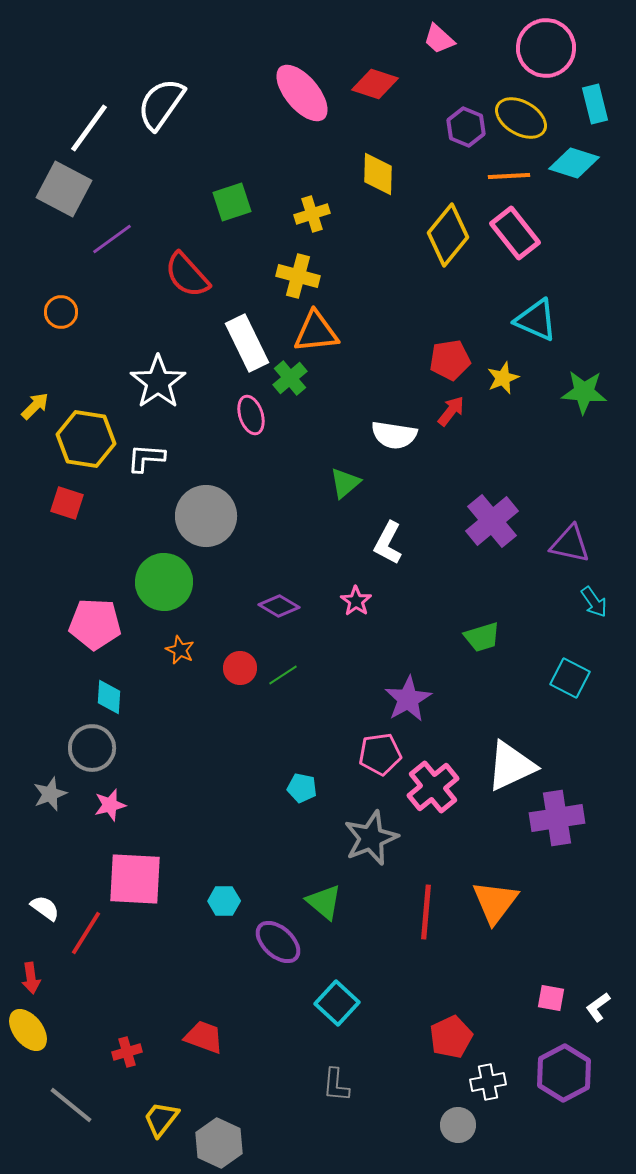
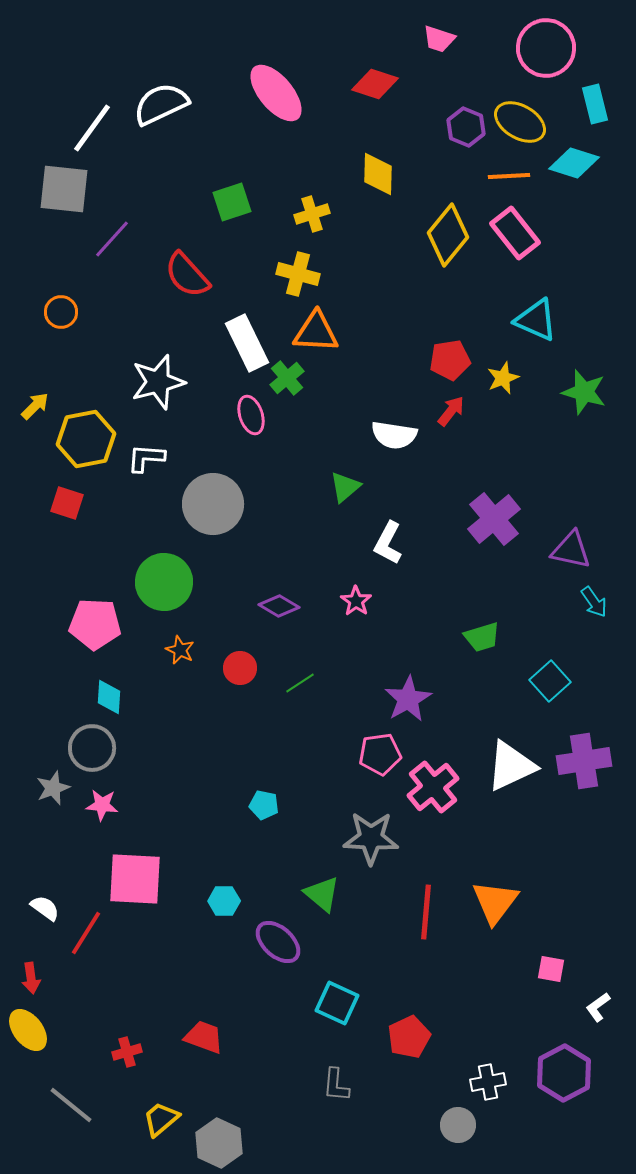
pink trapezoid at (439, 39): rotated 24 degrees counterclockwise
pink ellipse at (302, 93): moved 26 px left
white semicircle at (161, 104): rotated 30 degrees clockwise
yellow ellipse at (521, 118): moved 1 px left, 4 px down
white line at (89, 128): moved 3 px right
gray square at (64, 189): rotated 22 degrees counterclockwise
purple line at (112, 239): rotated 12 degrees counterclockwise
yellow cross at (298, 276): moved 2 px up
orange triangle at (316, 332): rotated 9 degrees clockwise
green cross at (290, 378): moved 3 px left
white star at (158, 382): rotated 20 degrees clockwise
green star at (584, 392): rotated 12 degrees clockwise
yellow hexagon at (86, 439): rotated 20 degrees counterclockwise
green triangle at (345, 483): moved 4 px down
gray circle at (206, 516): moved 7 px right, 12 px up
purple cross at (492, 521): moved 2 px right, 2 px up
purple triangle at (570, 544): moved 1 px right, 6 px down
green line at (283, 675): moved 17 px right, 8 px down
cyan square at (570, 678): moved 20 px left, 3 px down; rotated 21 degrees clockwise
cyan pentagon at (302, 788): moved 38 px left, 17 px down
gray star at (50, 794): moved 3 px right, 6 px up
pink star at (110, 805): moved 8 px left; rotated 20 degrees clockwise
purple cross at (557, 818): moved 27 px right, 57 px up
gray star at (371, 838): rotated 24 degrees clockwise
green triangle at (324, 902): moved 2 px left, 8 px up
pink square at (551, 998): moved 29 px up
cyan square at (337, 1003): rotated 18 degrees counterclockwise
red pentagon at (451, 1037): moved 42 px left
yellow trapezoid at (161, 1119): rotated 12 degrees clockwise
